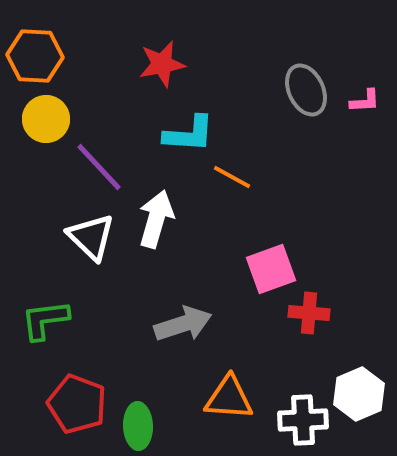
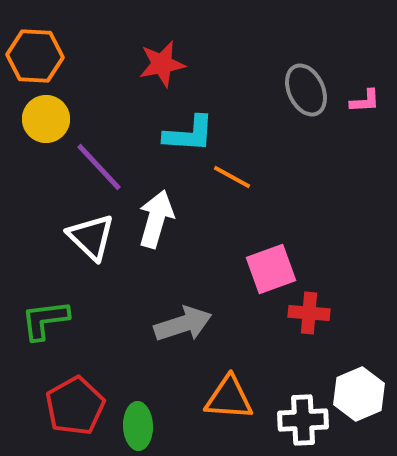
red pentagon: moved 2 px left, 2 px down; rotated 22 degrees clockwise
